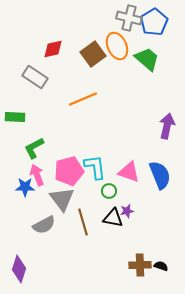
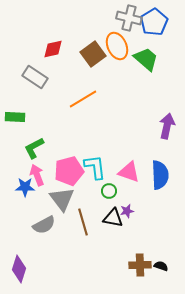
green trapezoid: moved 1 px left
orange line: rotated 8 degrees counterclockwise
blue semicircle: rotated 20 degrees clockwise
